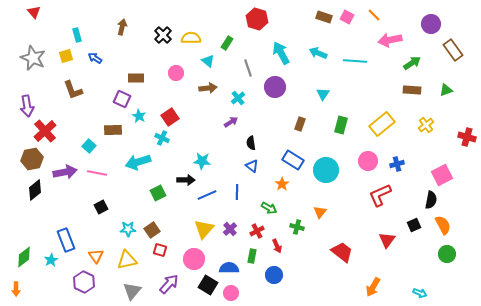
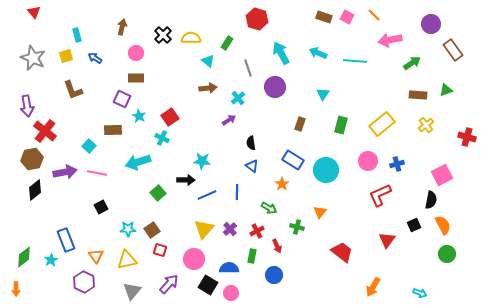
pink circle at (176, 73): moved 40 px left, 20 px up
brown rectangle at (412, 90): moved 6 px right, 5 px down
purple arrow at (231, 122): moved 2 px left, 2 px up
red cross at (45, 131): rotated 10 degrees counterclockwise
green square at (158, 193): rotated 14 degrees counterclockwise
